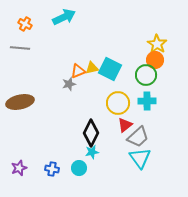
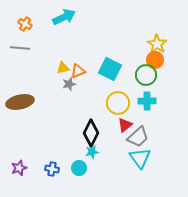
yellow triangle: moved 29 px left
